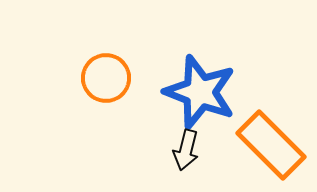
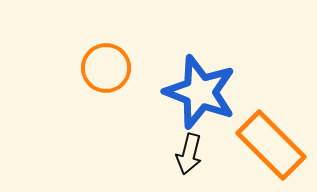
orange circle: moved 10 px up
black arrow: moved 3 px right, 4 px down
